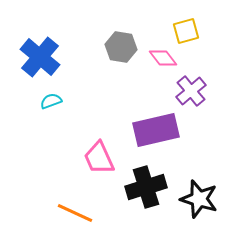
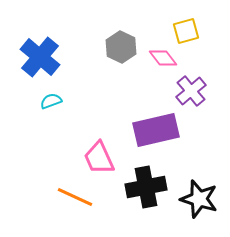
gray hexagon: rotated 16 degrees clockwise
black cross: rotated 6 degrees clockwise
orange line: moved 16 px up
